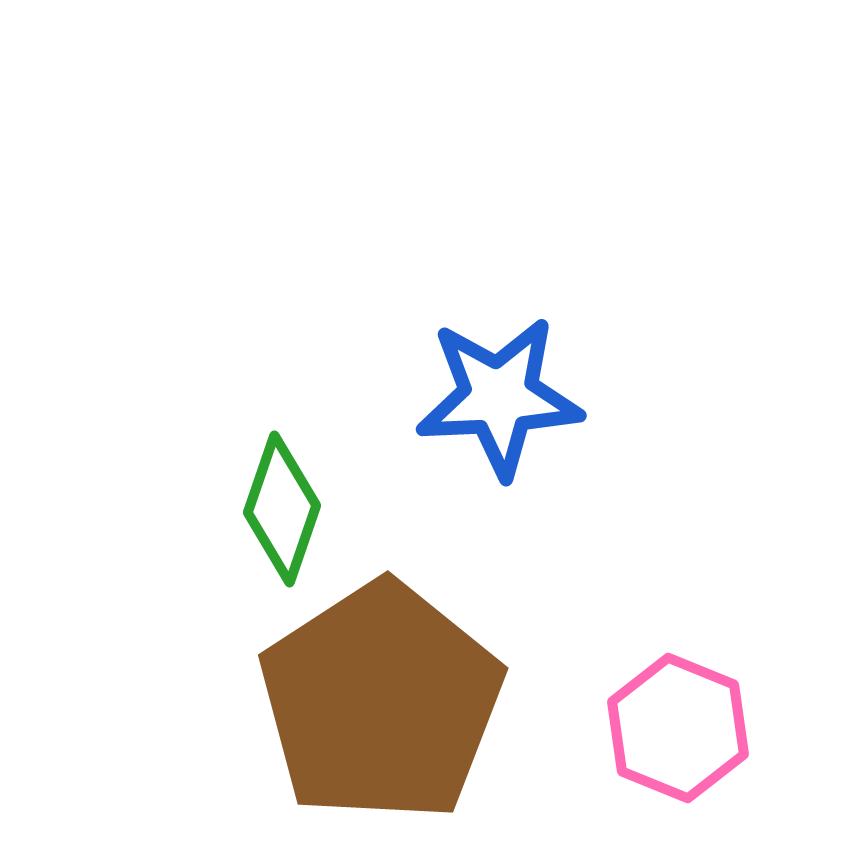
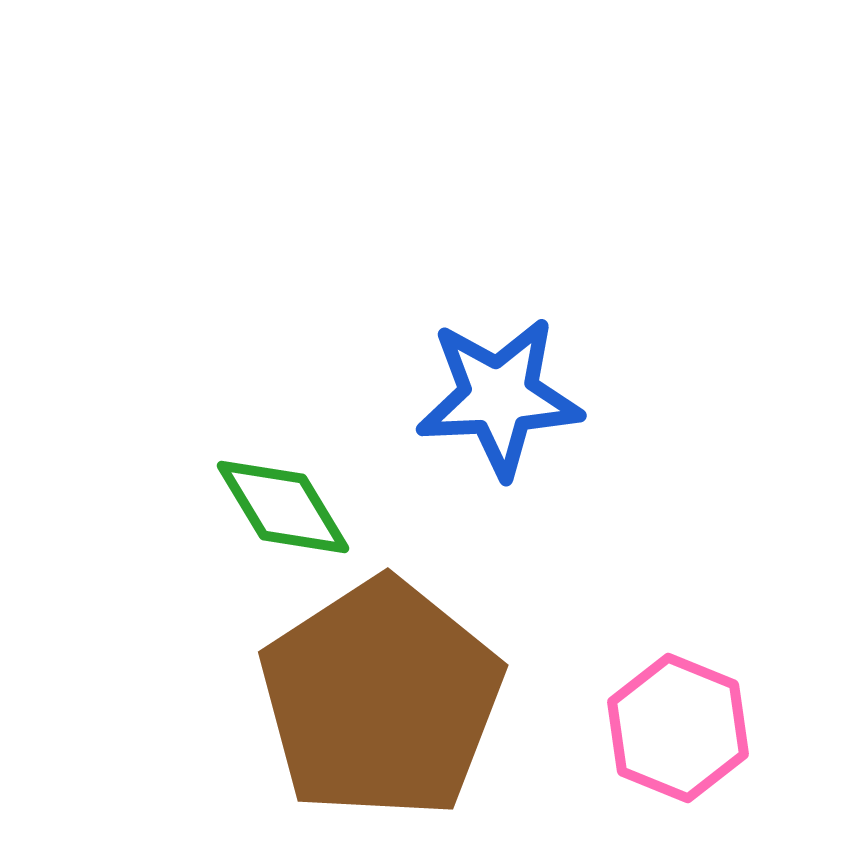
green diamond: moved 1 px right, 2 px up; rotated 50 degrees counterclockwise
brown pentagon: moved 3 px up
